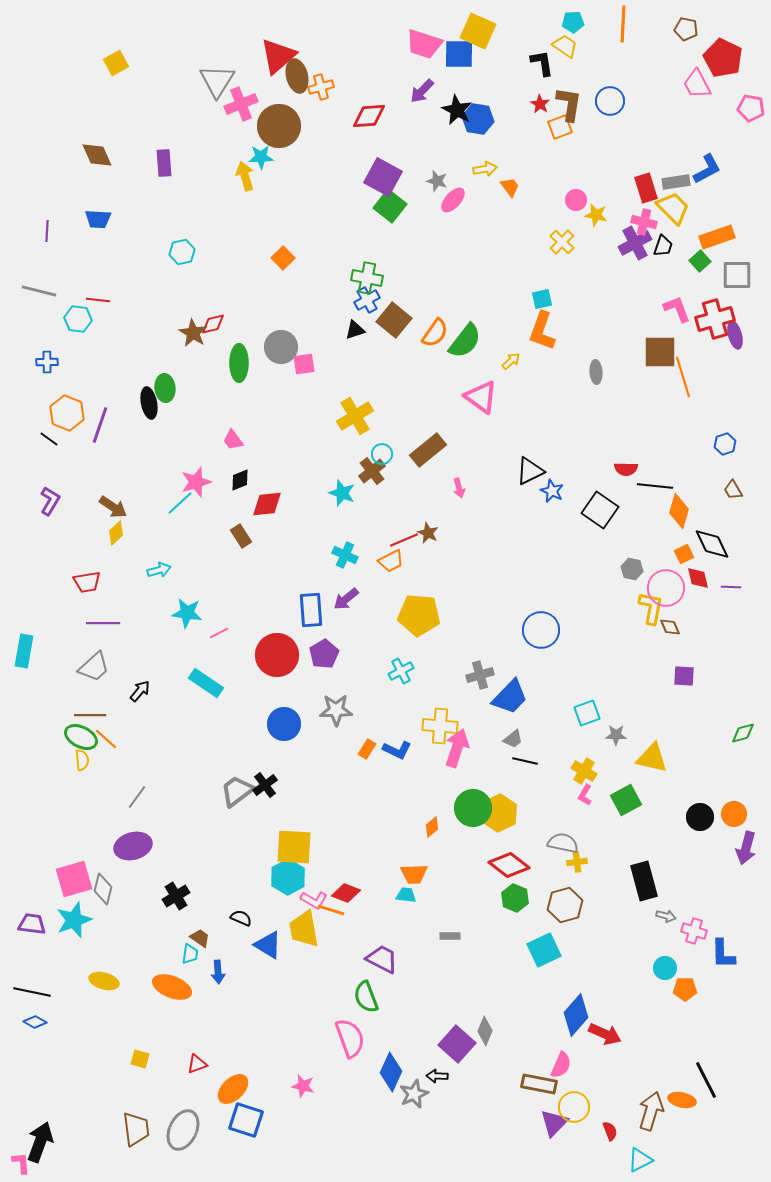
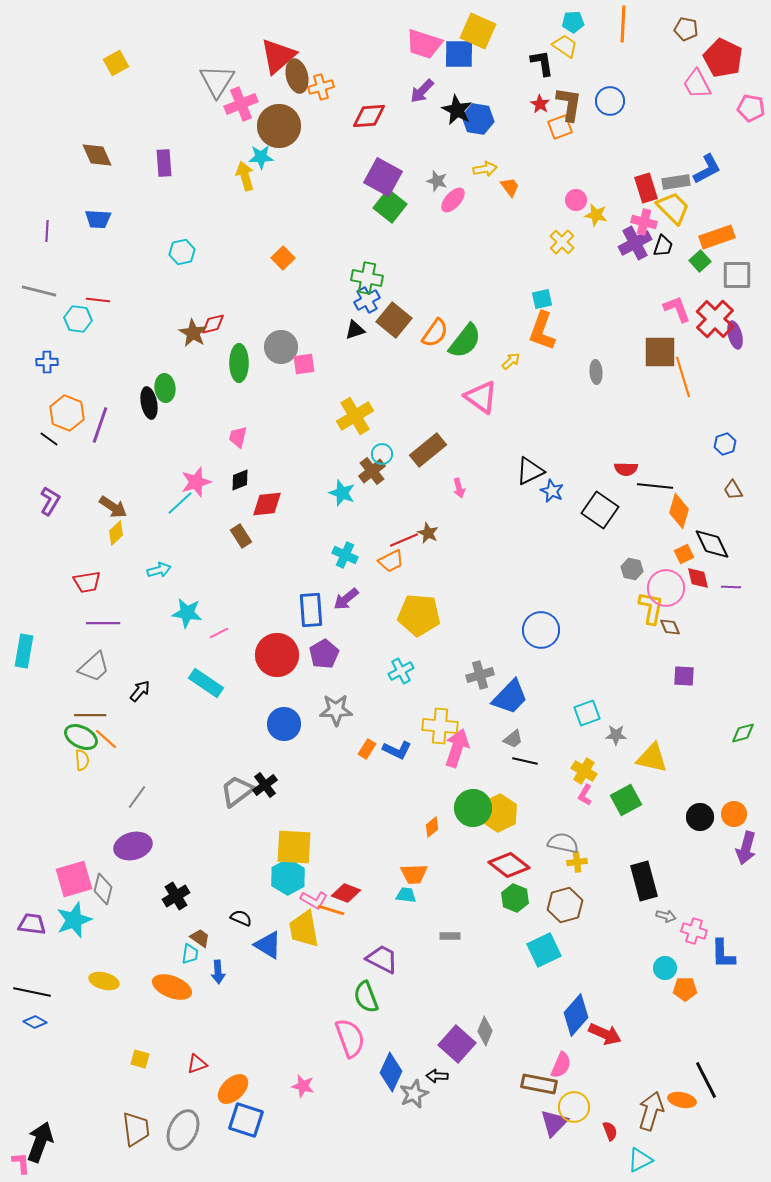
red cross at (715, 319): rotated 30 degrees counterclockwise
pink trapezoid at (233, 440): moved 5 px right, 3 px up; rotated 50 degrees clockwise
